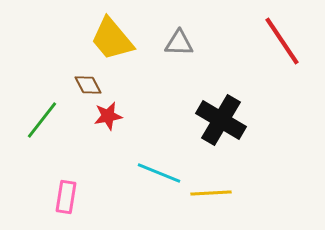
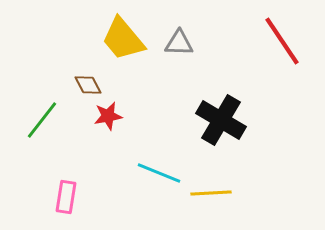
yellow trapezoid: moved 11 px right
